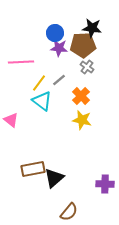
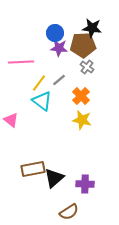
purple cross: moved 20 px left
brown semicircle: rotated 18 degrees clockwise
